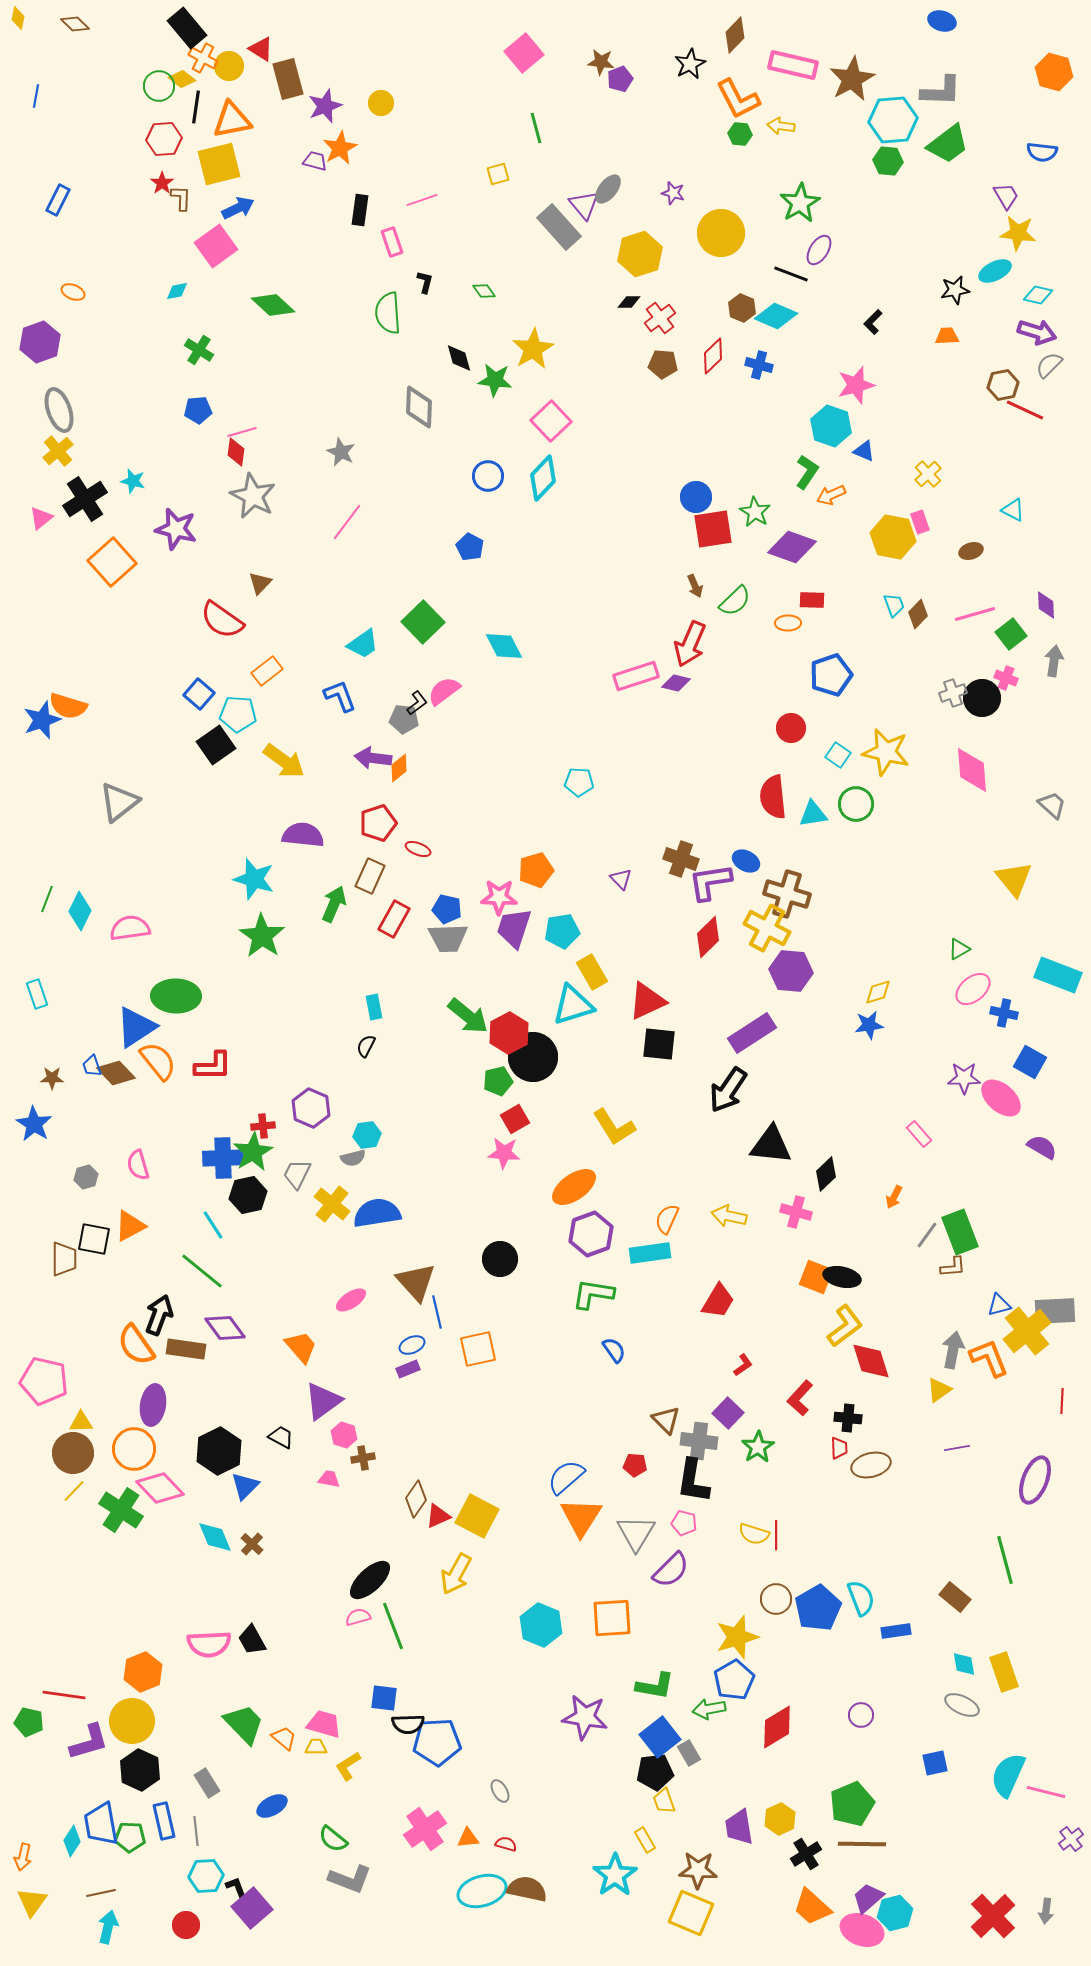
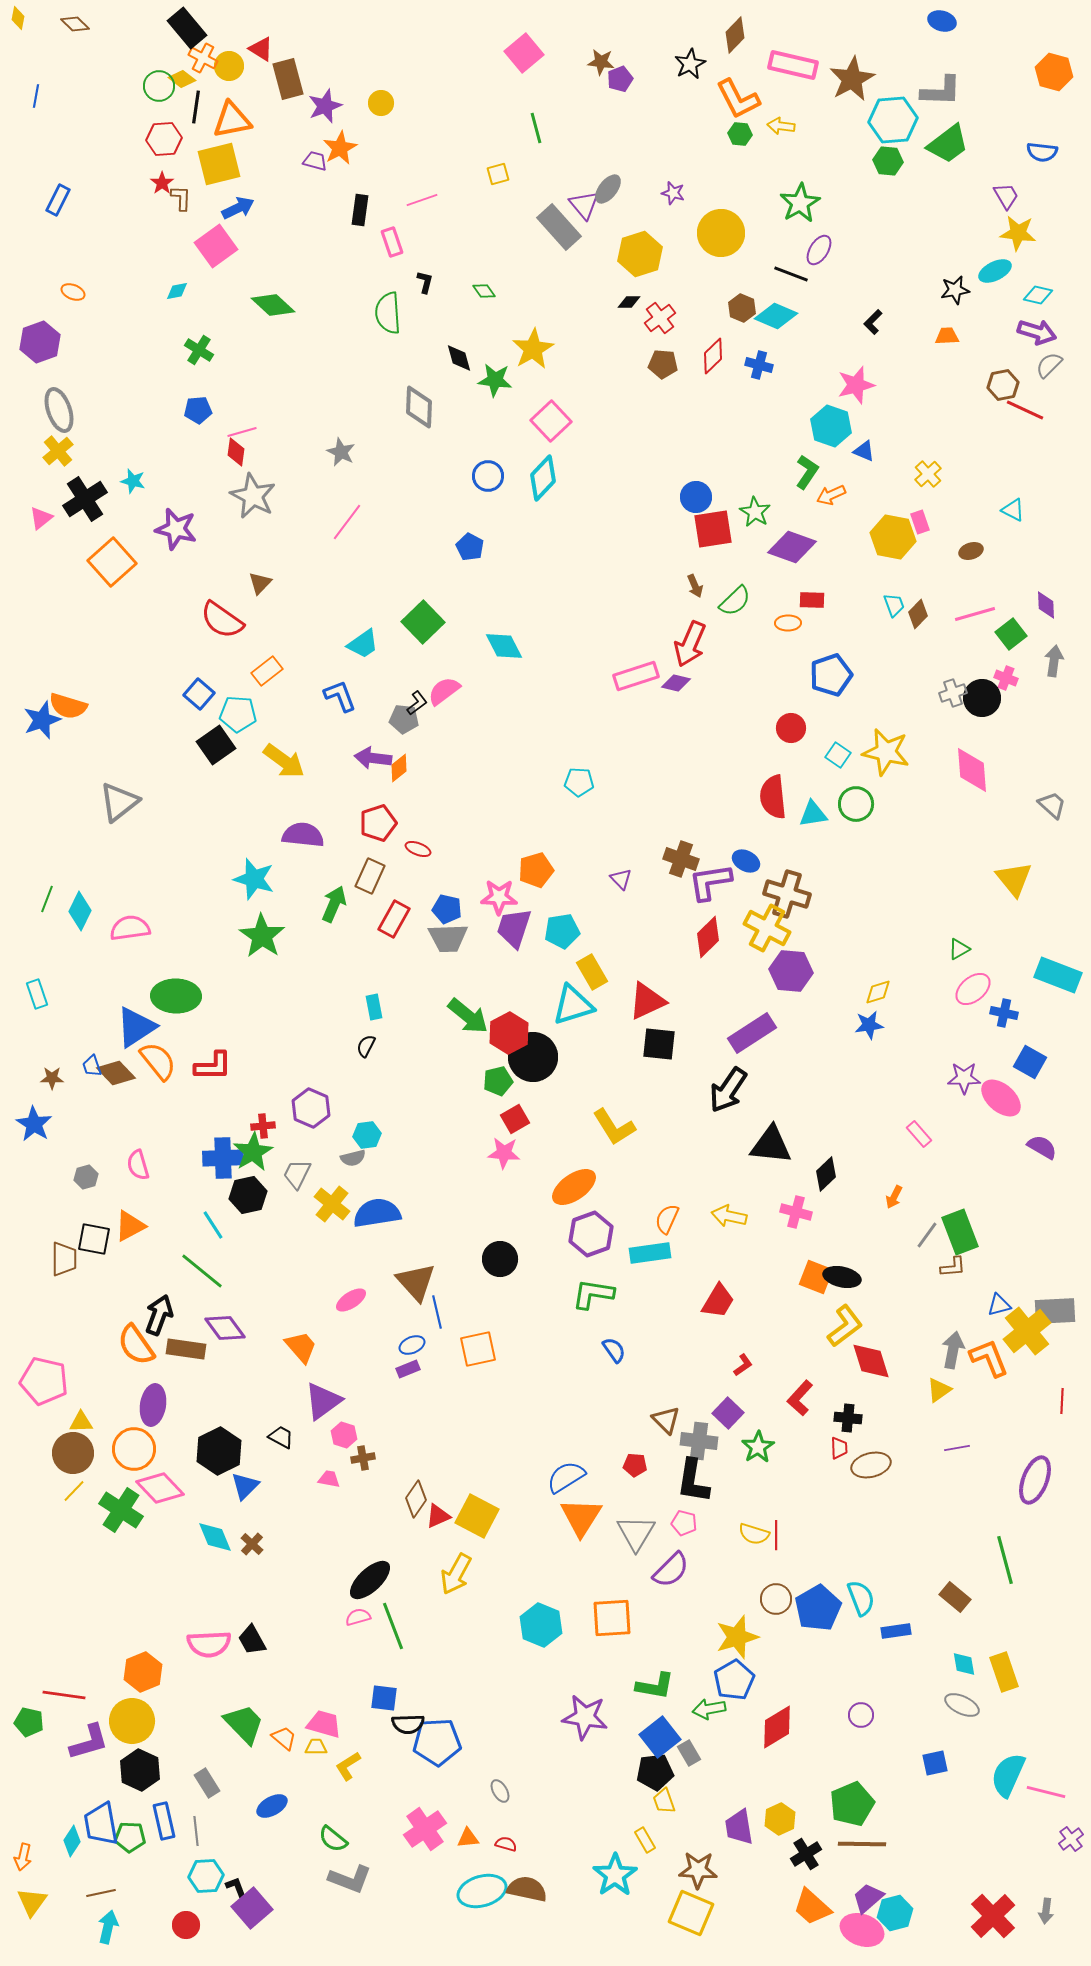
blue semicircle at (566, 1477): rotated 9 degrees clockwise
